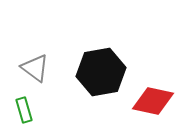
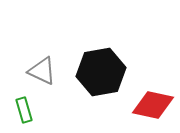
gray triangle: moved 7 px right, 3 px down; rotated 12 degrees counterclockwise
red diamond: moved 4 px down
